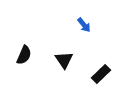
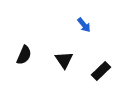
black rectangle: moved 3 px up
